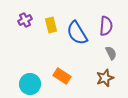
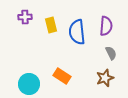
purple cross: moved 3 px up; rotated 24 degrees clockwise
blue semicircle: moved 1 px up; rotated 25 degrees clockwise
cyan circle: moved 1 px left
